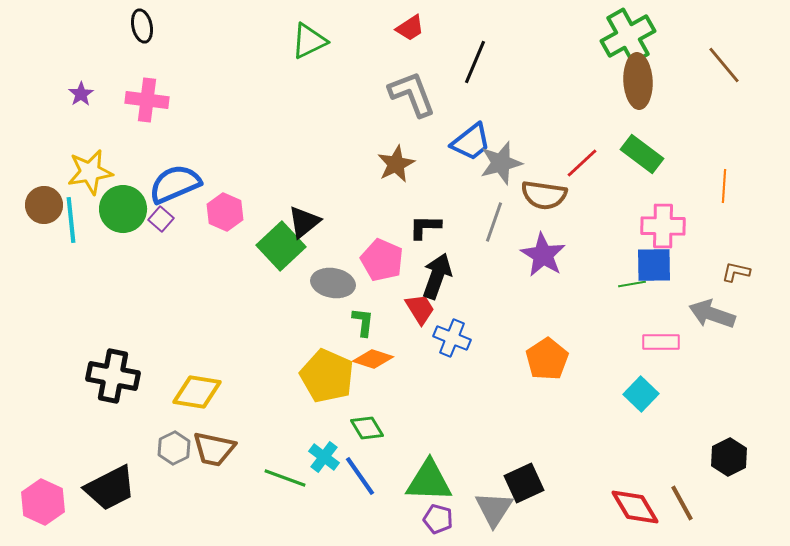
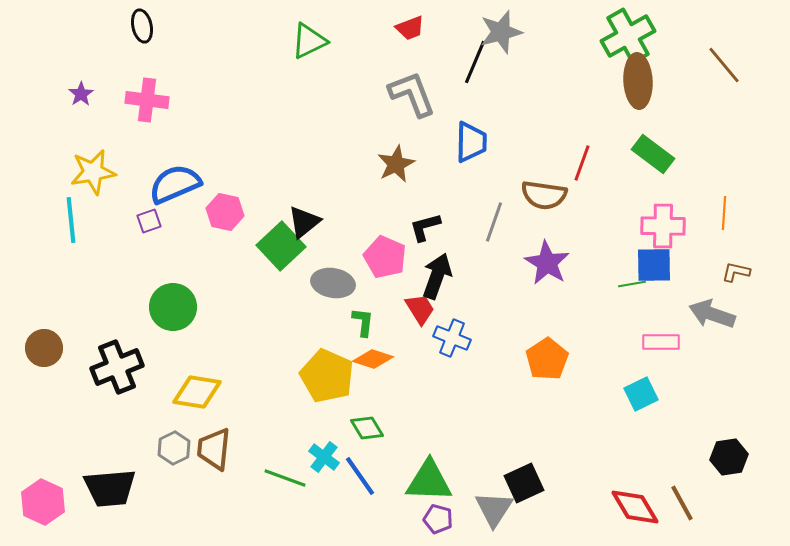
red trapezoid at (410, 28): rotated 12 degrees clockwise
blue trapezoid at (471, 142): rotated 51 degrees counterclockwise
green rectangle at (642, 154): moved 11 px right
gray star at (501, 163): moved 131 px up
red line at (582, 163): rotated 27 degrees counterclockwise
yellow star at (90, 172): moved 3 px right
orange line at (724, 186): moved 27 px down
brown circle at (44, 205): moved 143 px down
green circle at (123, 209): moved 50 px right, 98 px down
pink hexagon at (225, 212): rotated 12 degrees counterclockwise
purple square at (161, 219): moved 12 px left, 2 px down; rotated 30 degrees clockwise
black L-shape at (425, 227): rotated 16 degrees counterclockwise
purple star at (543, 255): moved 4 px right, 8 px down
pink pentagon at (382, 260): moved 3 px right, 3 px up
black cross at (113, 376): moved 4 px right, 9 px up; rotated 33 degrees counterclockwise
cyan square at (641, 394): rotated 20 degrees clockwise
brown trapezoid at (214, 449): rotated 84 degrees clockwise
black hexagon at (729, 457): rotated 18 degrees clockwise
black trapezoid at (110, 488): rotated 22 degrees clockwise
